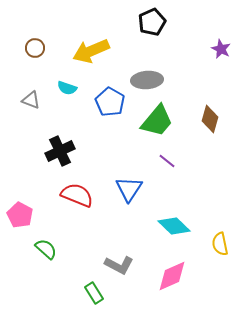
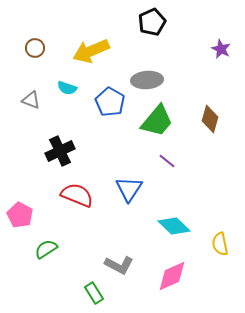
green semicircle: rotated 75 degrees counterclockwise
